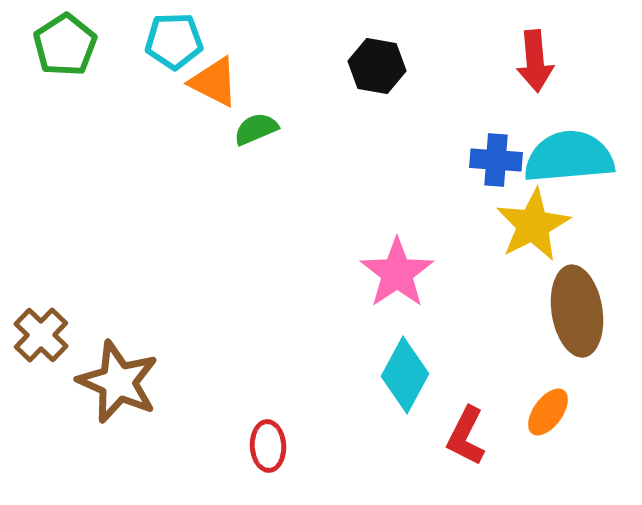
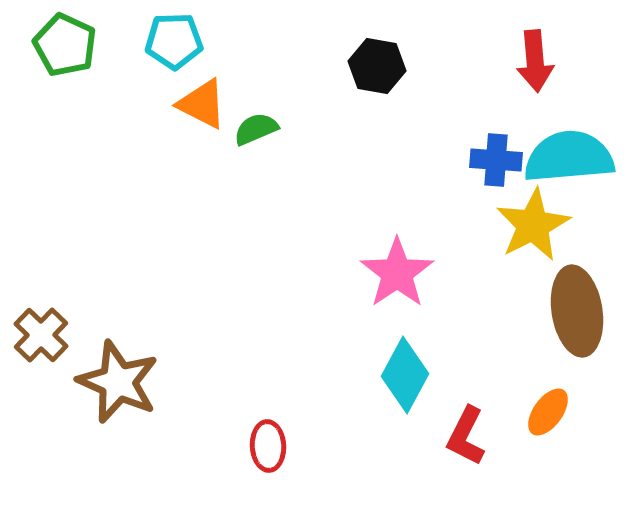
green pentagon: rotated 14 degrees counterclockwise
orange triangle: moved 12 px left, 22 px down
